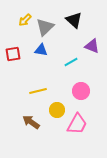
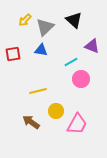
pink circle: moved 12 px up
yellow circle: moved 1 px left, 1 px down
